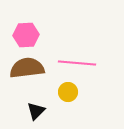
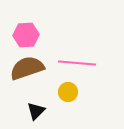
brown semicircle: rotated 12 degrees counterclockwise
